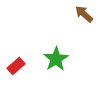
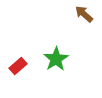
red rectangle: moved 2 px right
